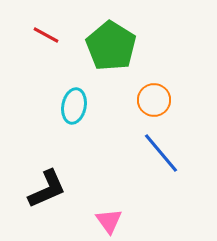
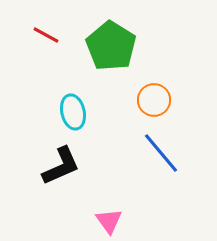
cyan ellipse: moved 1 px left, 6 px down; rotated 24 degrees counterclockwise
black L-shape: moved 14 px right, 23 px up
